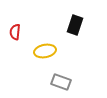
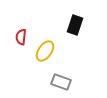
red semicircle: moved 6 px right, 5 px down
yellow ellipse: rotated 45 degrees counterclockwise
